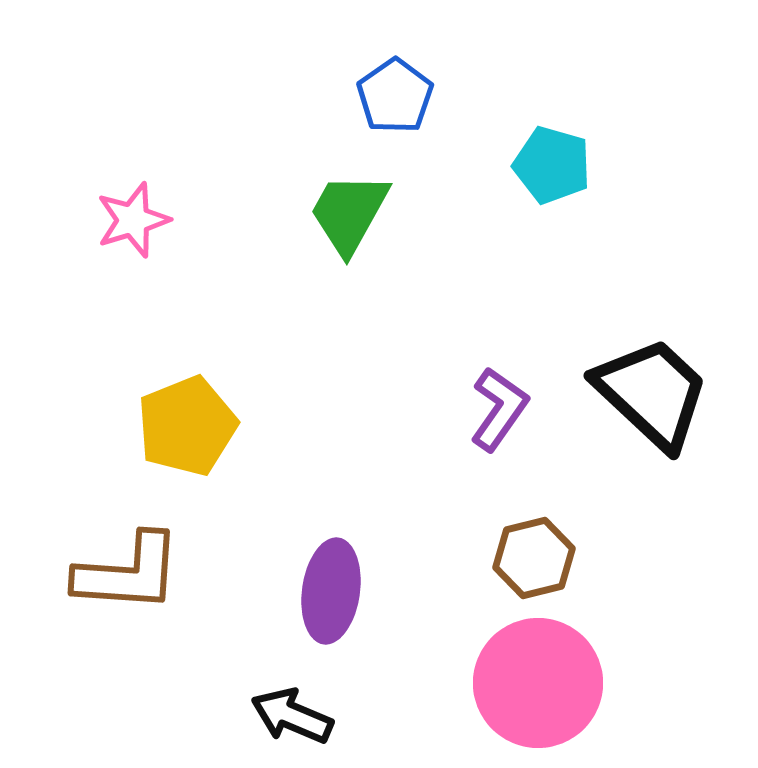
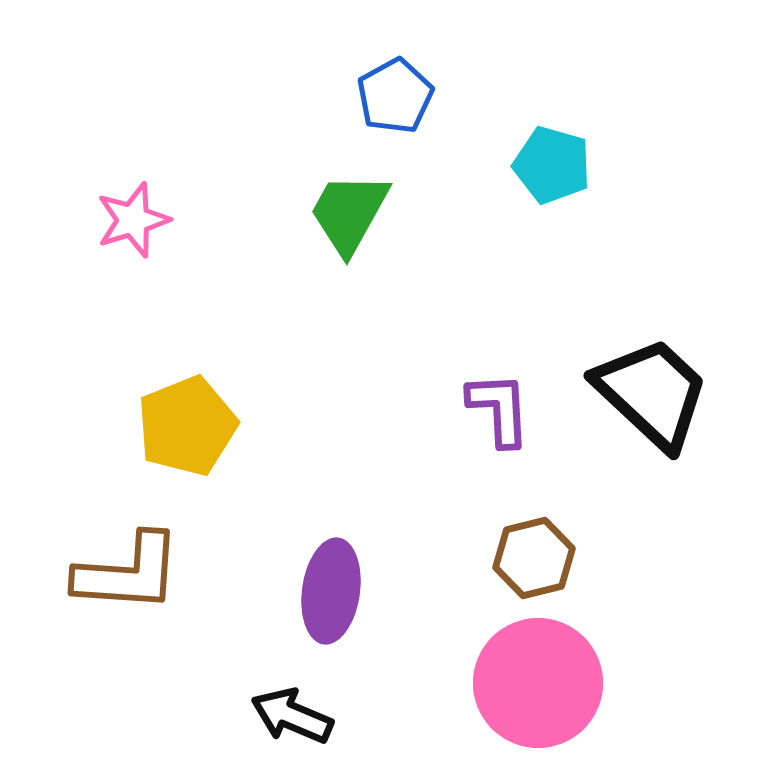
blue pentagon: rotated 6 degrees clockwise
purple L-shape: rotated 38 degrees counterclockwise
